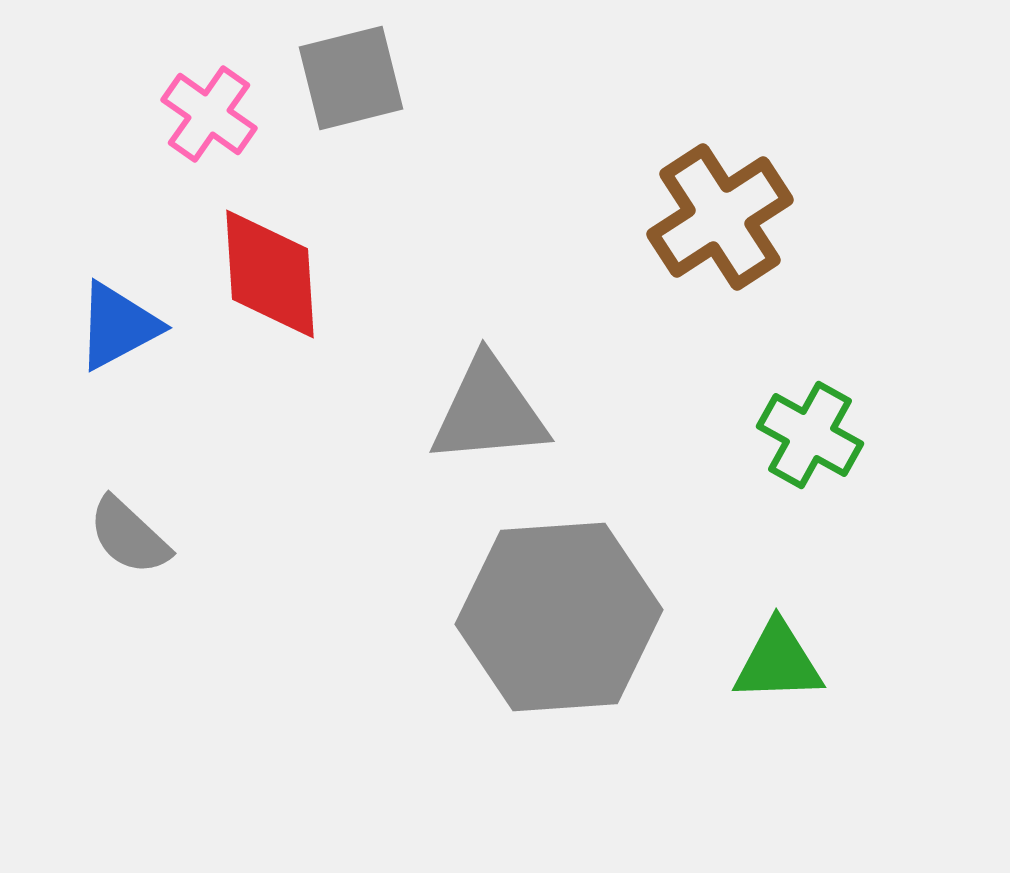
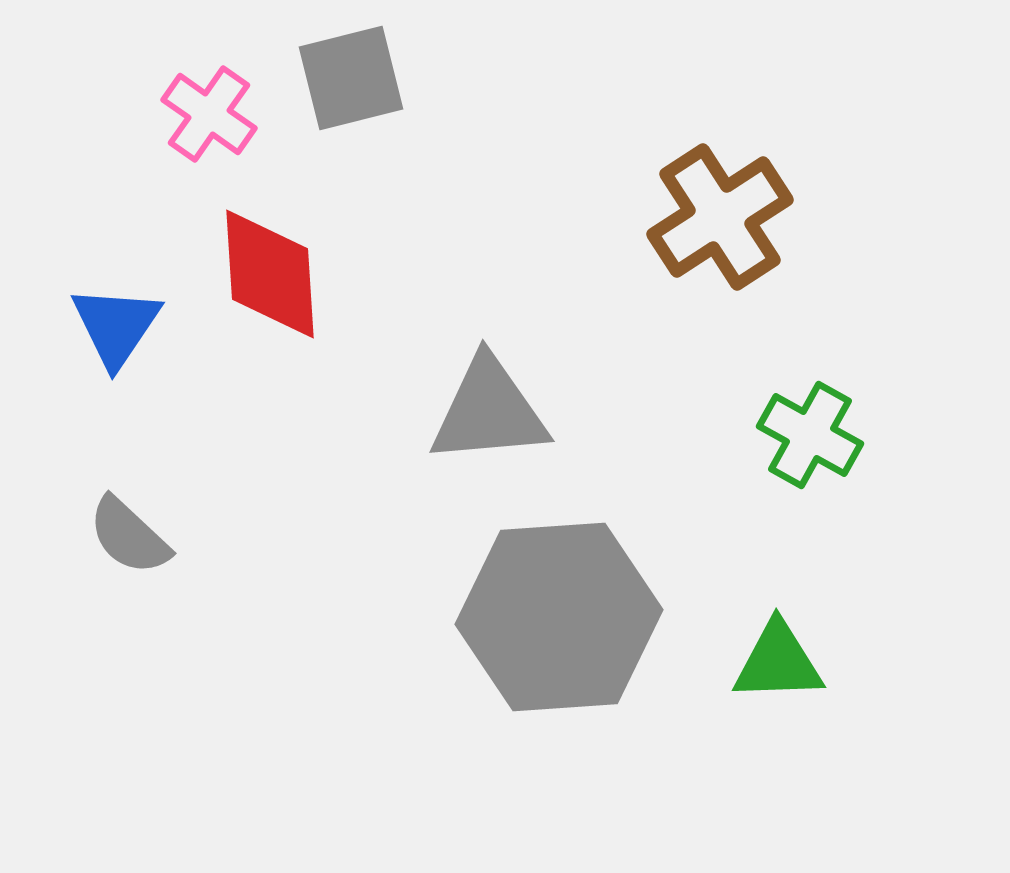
blue triangle: moved 2 px left; rotated 28 degrees counterclockwise
